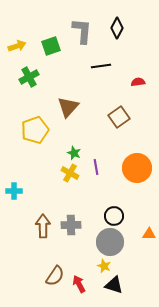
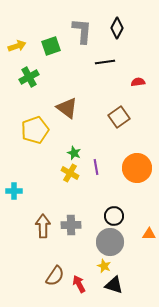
black line: moved 4 px right, 4 px up
brown triangle: moved 1 px left, 1 px down; rotated 35 degrees counterclockwise
